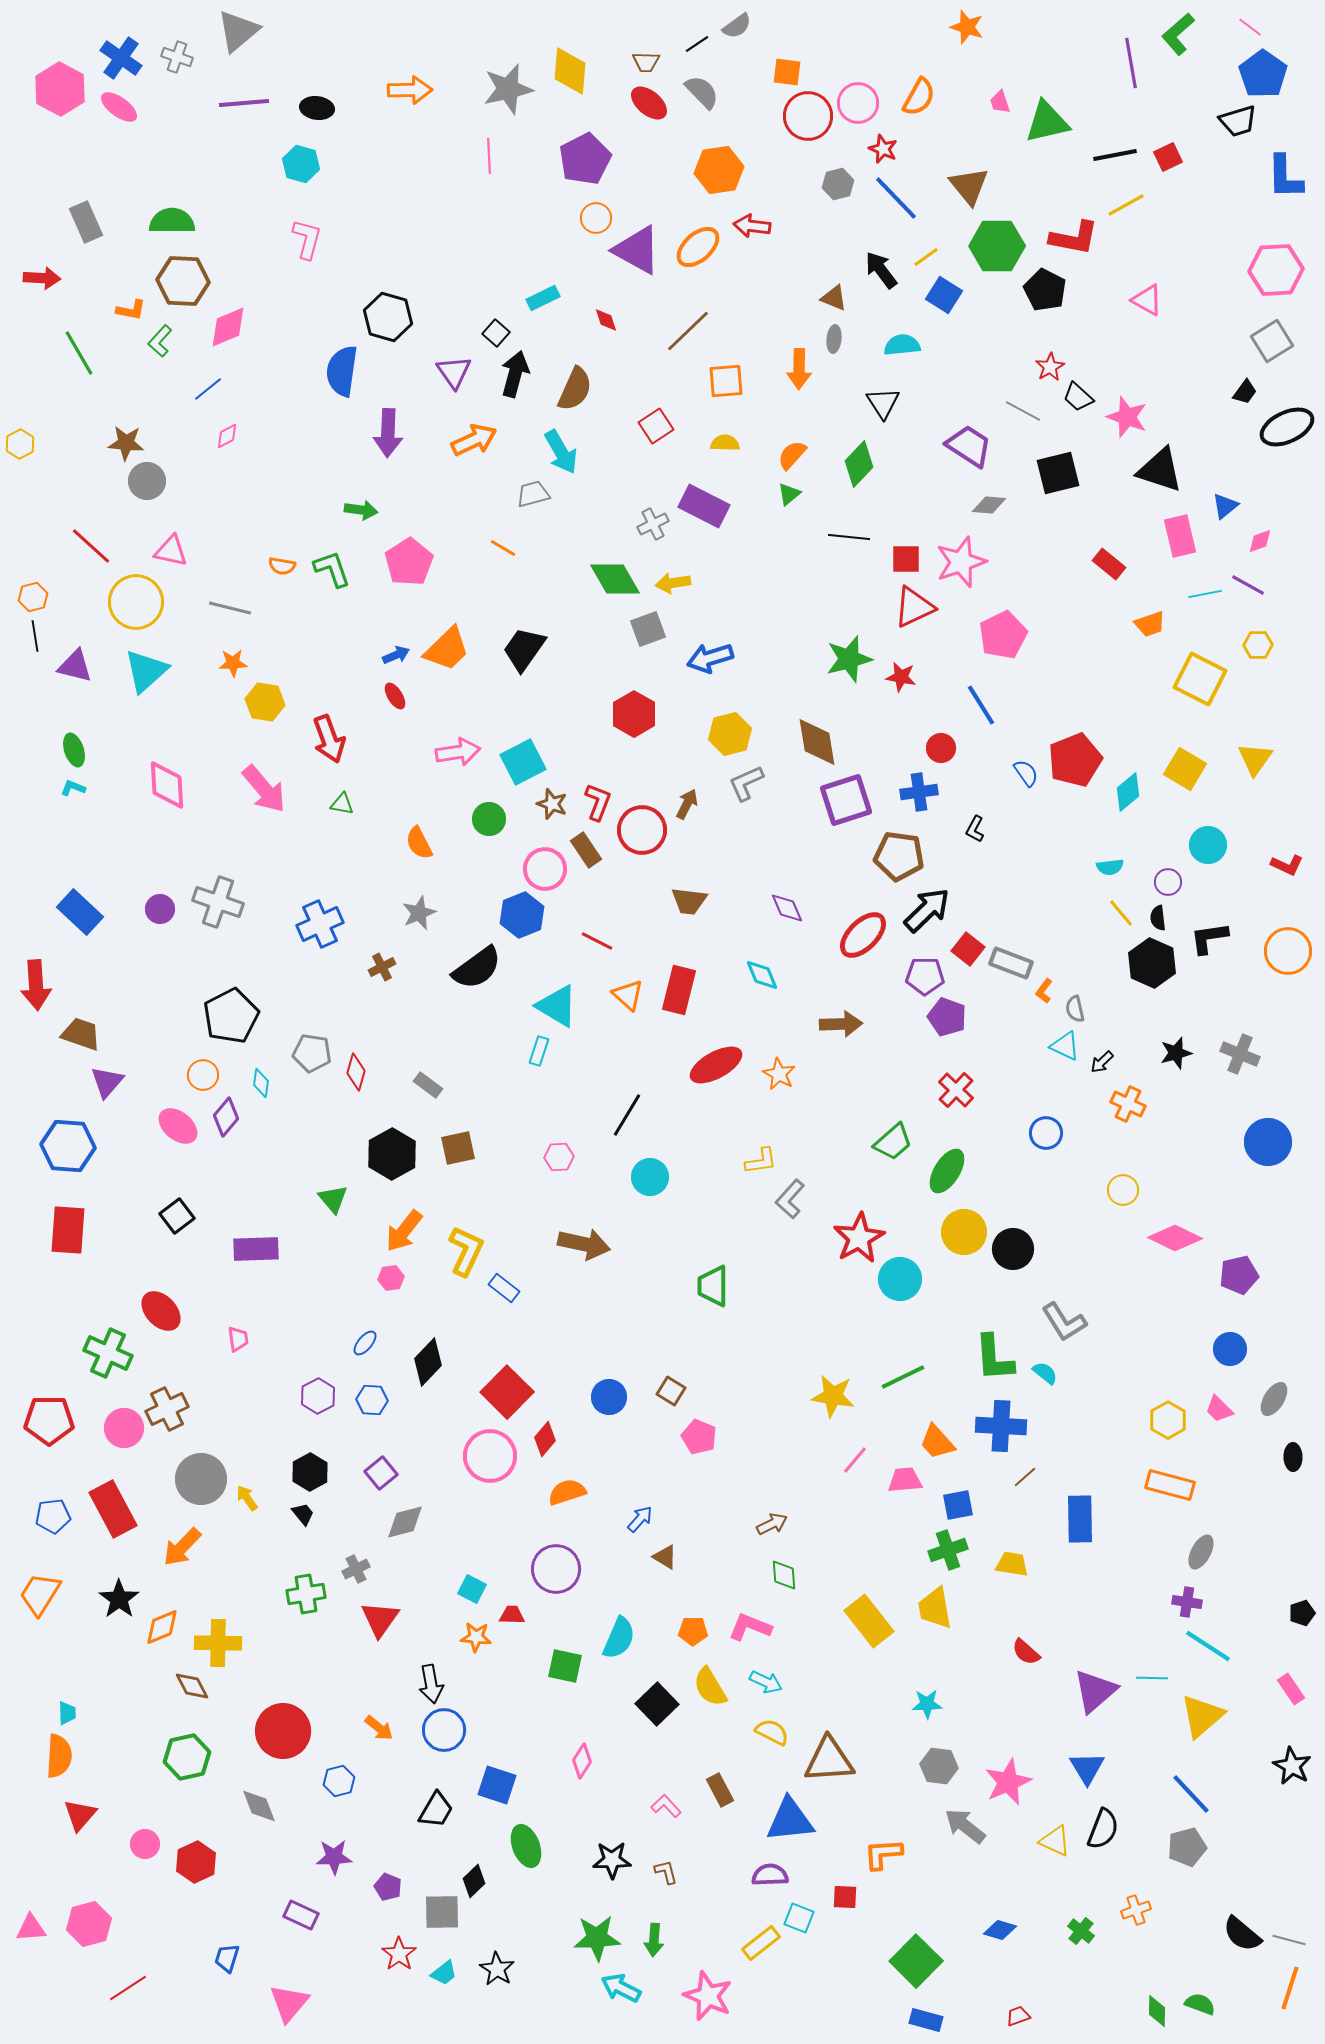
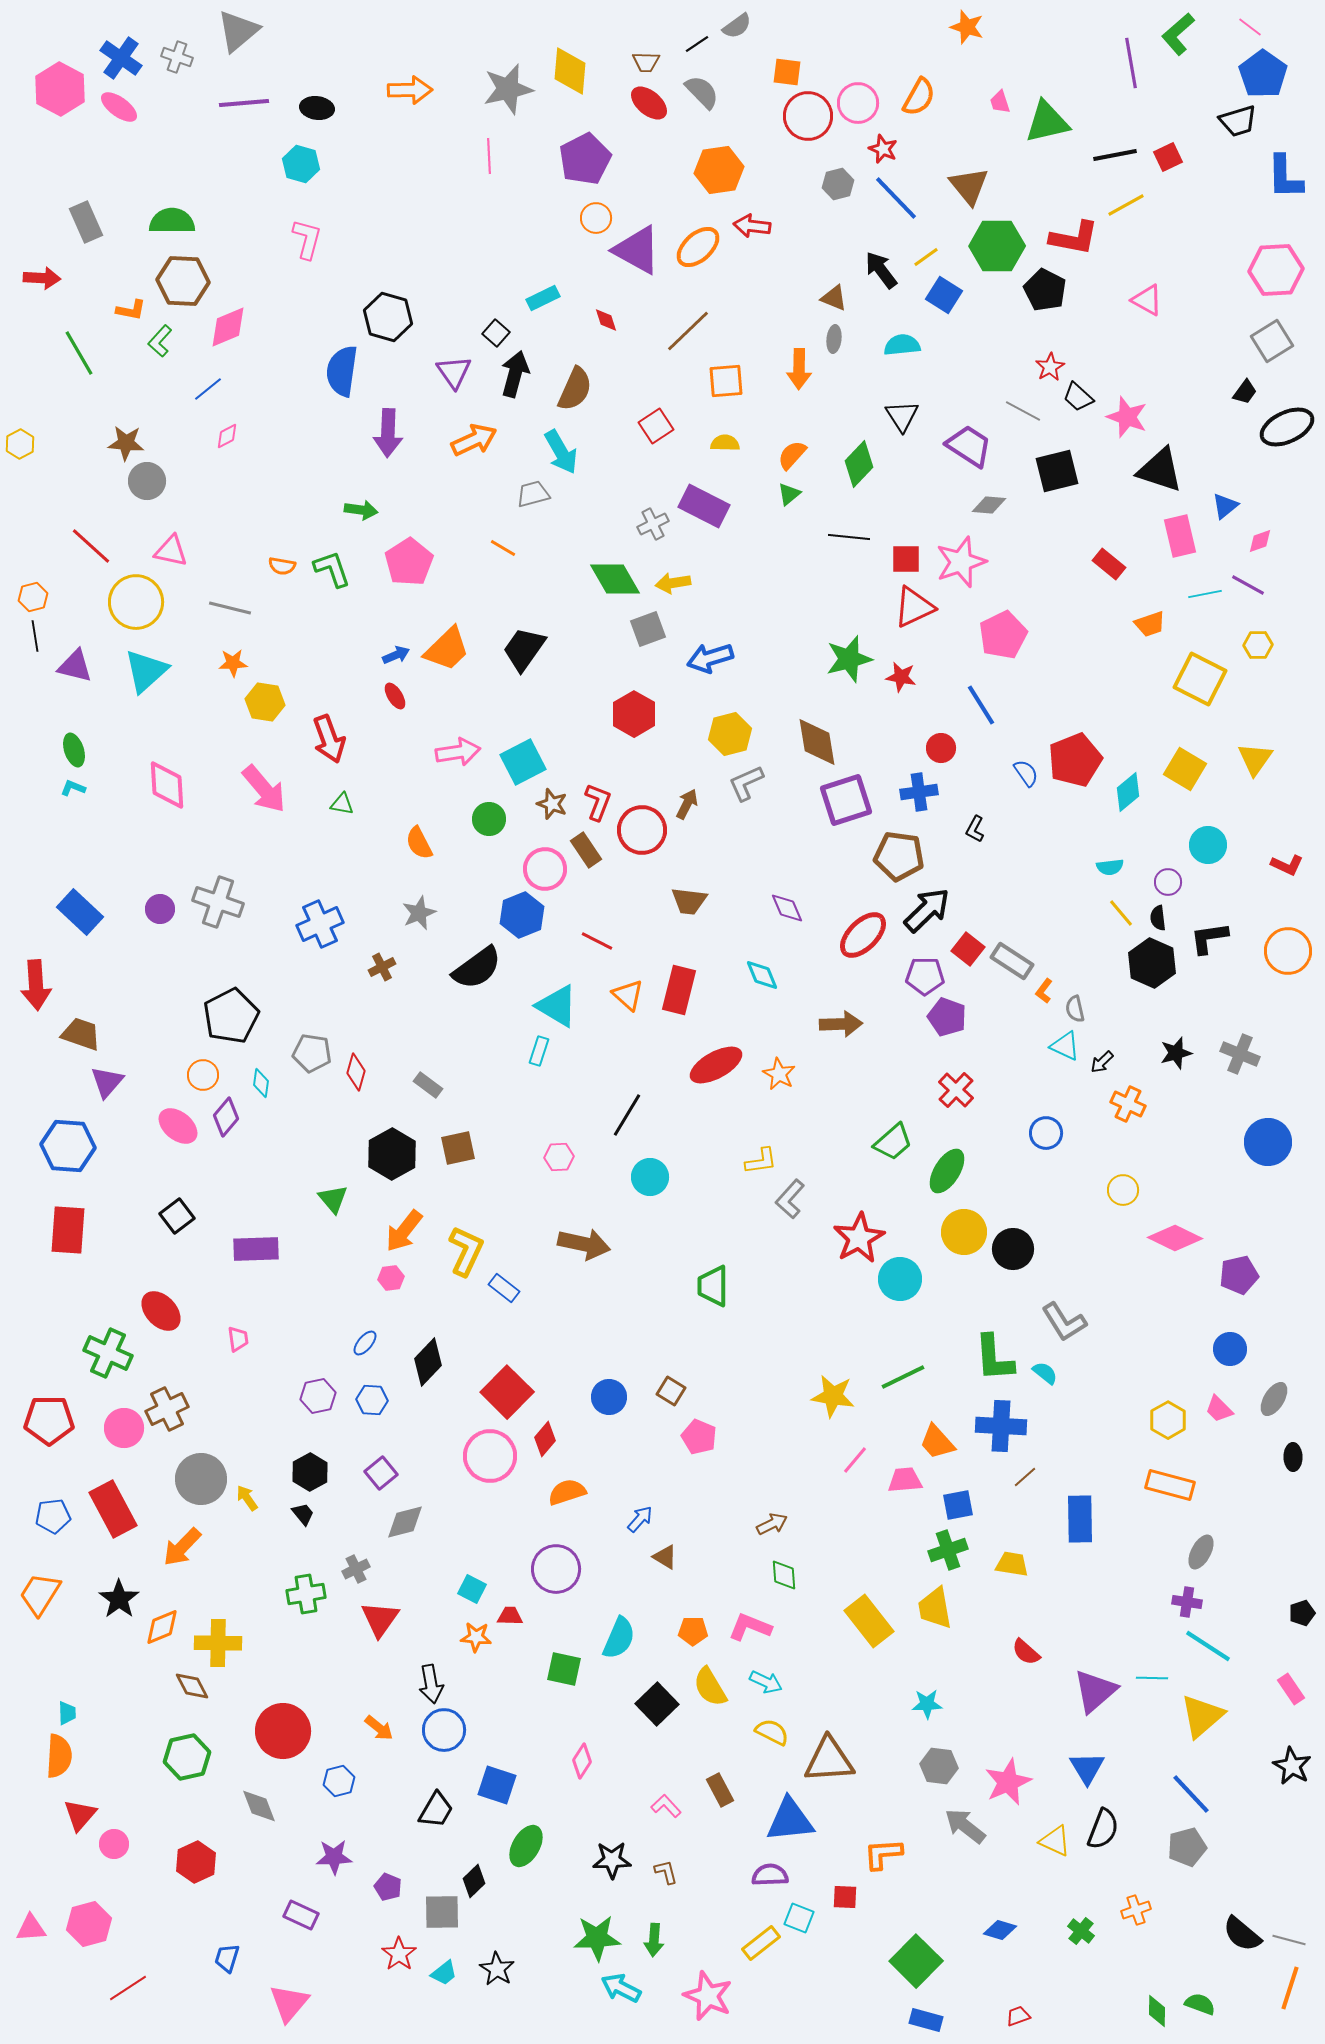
black triangle at (883, 403): moved 19 px right, 13 px down
black square at (1058, 473): moved 1 px left, 2 px up
gray rectangle at (1011, 963): moved 1 px right, 2 px up; rotated 12 degrees clockwise
purple hexagon at (318, 1396): rotated 16 degrees clockwise
red trapezoid at (512, 1615): moved 2 px left, 1 px down
green square at (565, 1666): moved 1 px left, 3 px down
pink circle at (145, 1844): moved 31 px left
green ellipse at (526, 1846): rotated 51 degrees clockwise
